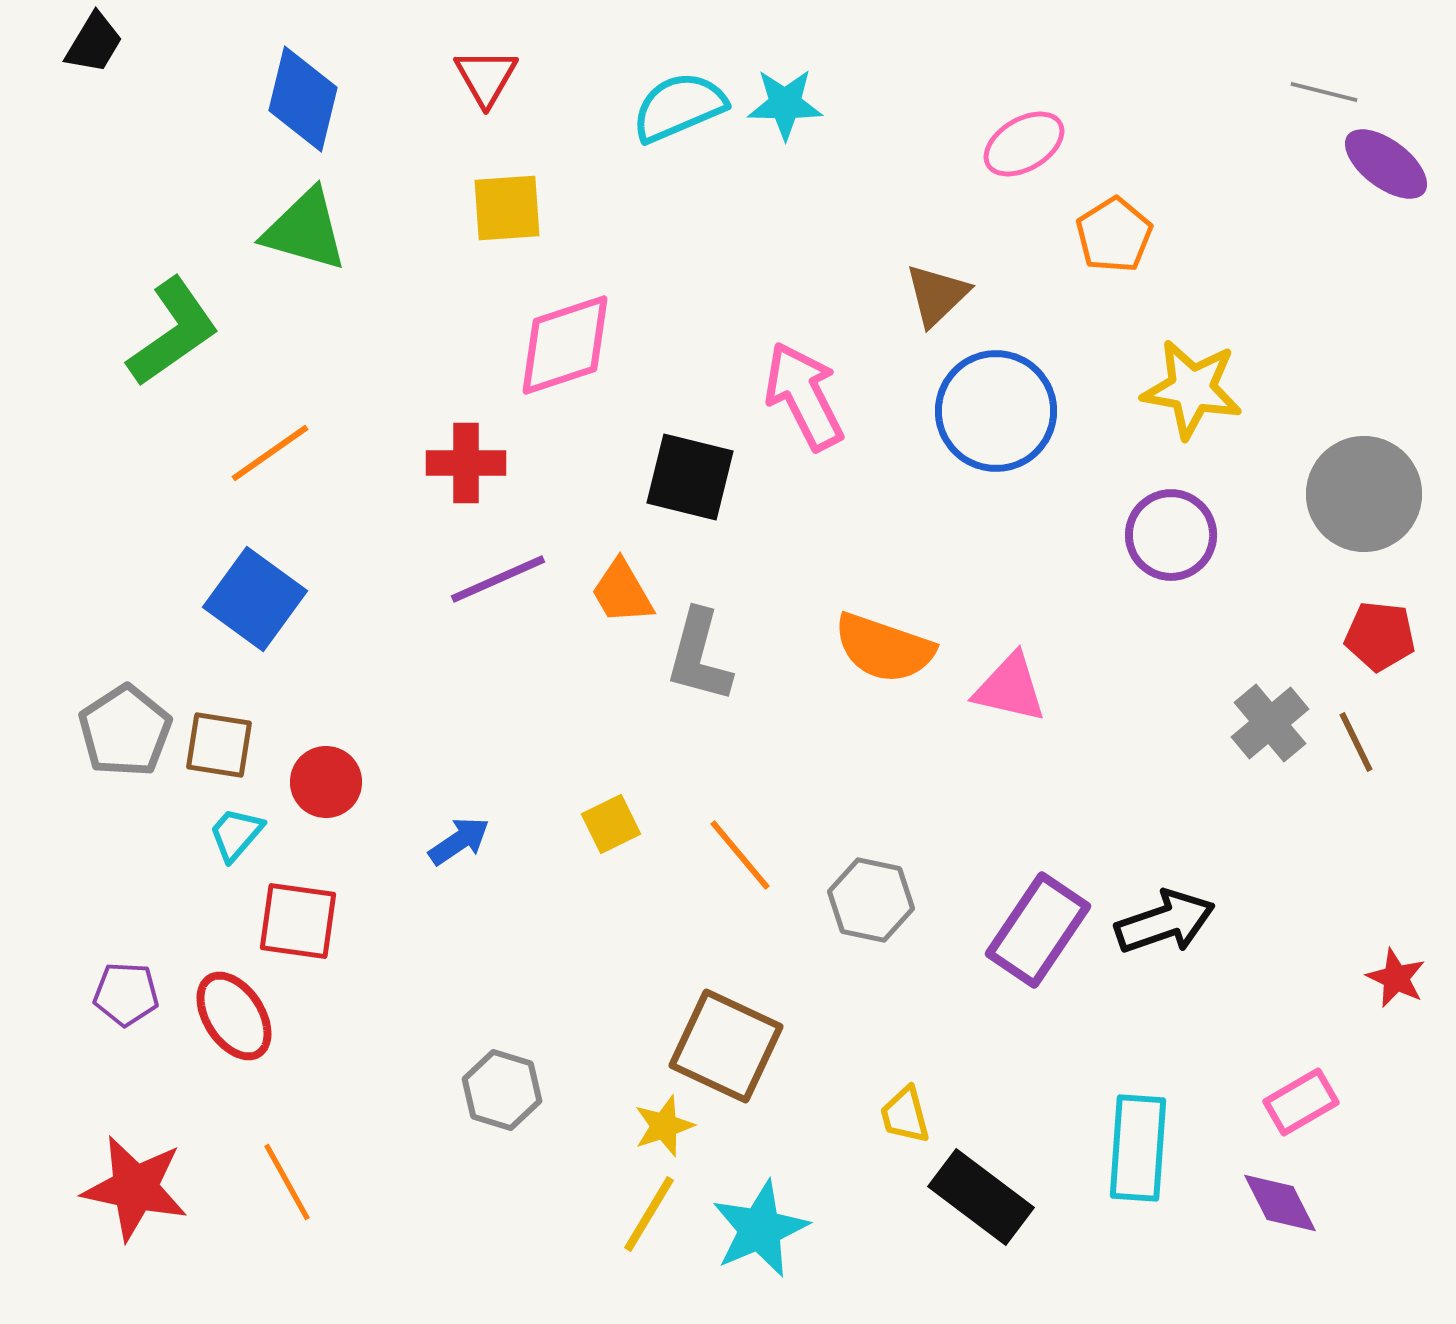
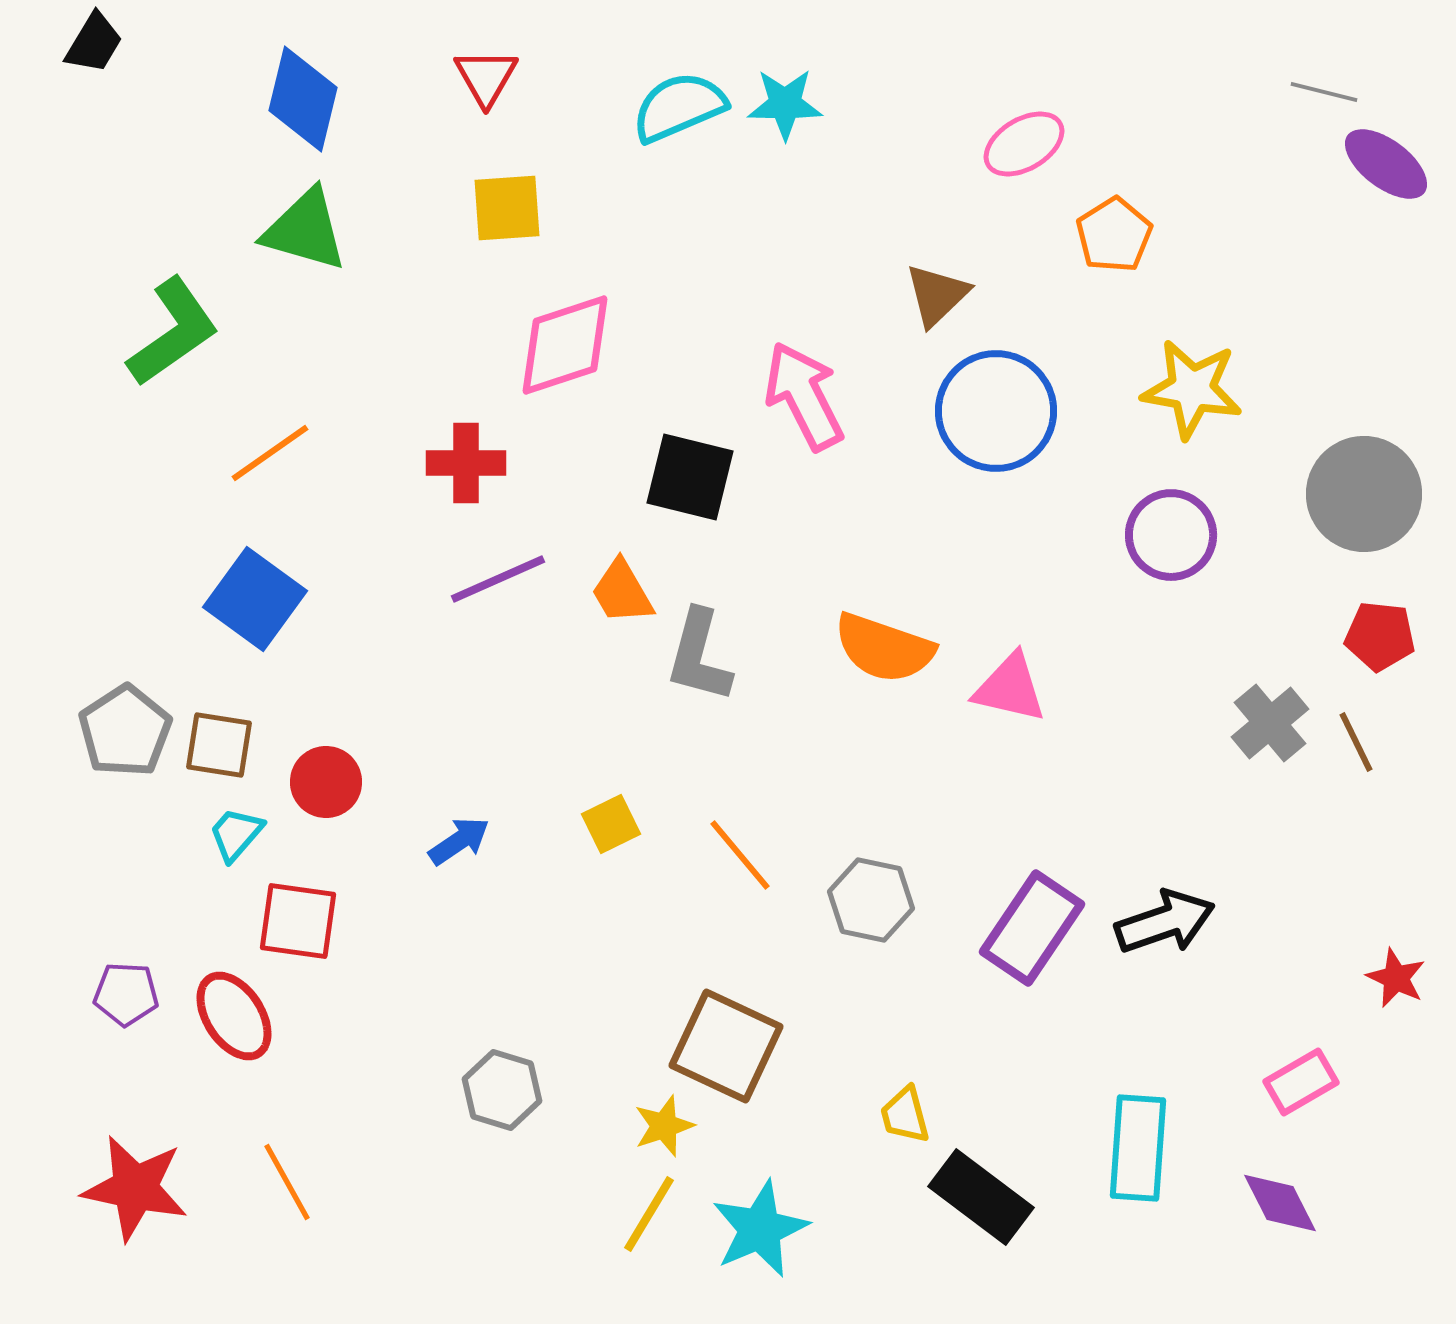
purple rectangle at (1038, 930): moved 6 px left, 2 px up
pink rectangle at (1301, 1102): moved 20 px up
